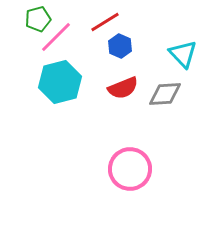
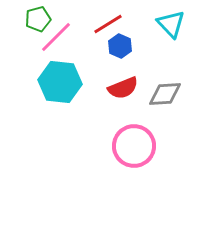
red line: moved 3 px right, 2 px down
cyan triangle: moved 12 px left, 30 px up
cyan hexagon: rotated 21 degrees clockwise
pink circle: moved 4 px right, 23 px up
